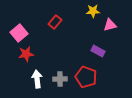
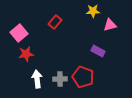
red pentagon: moved 3 px left
